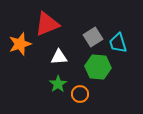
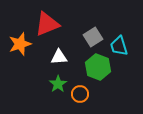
cyan trapezoid: moved 1 px right, 3 px down
green hexagon: rotated 15 degrees clockwise
